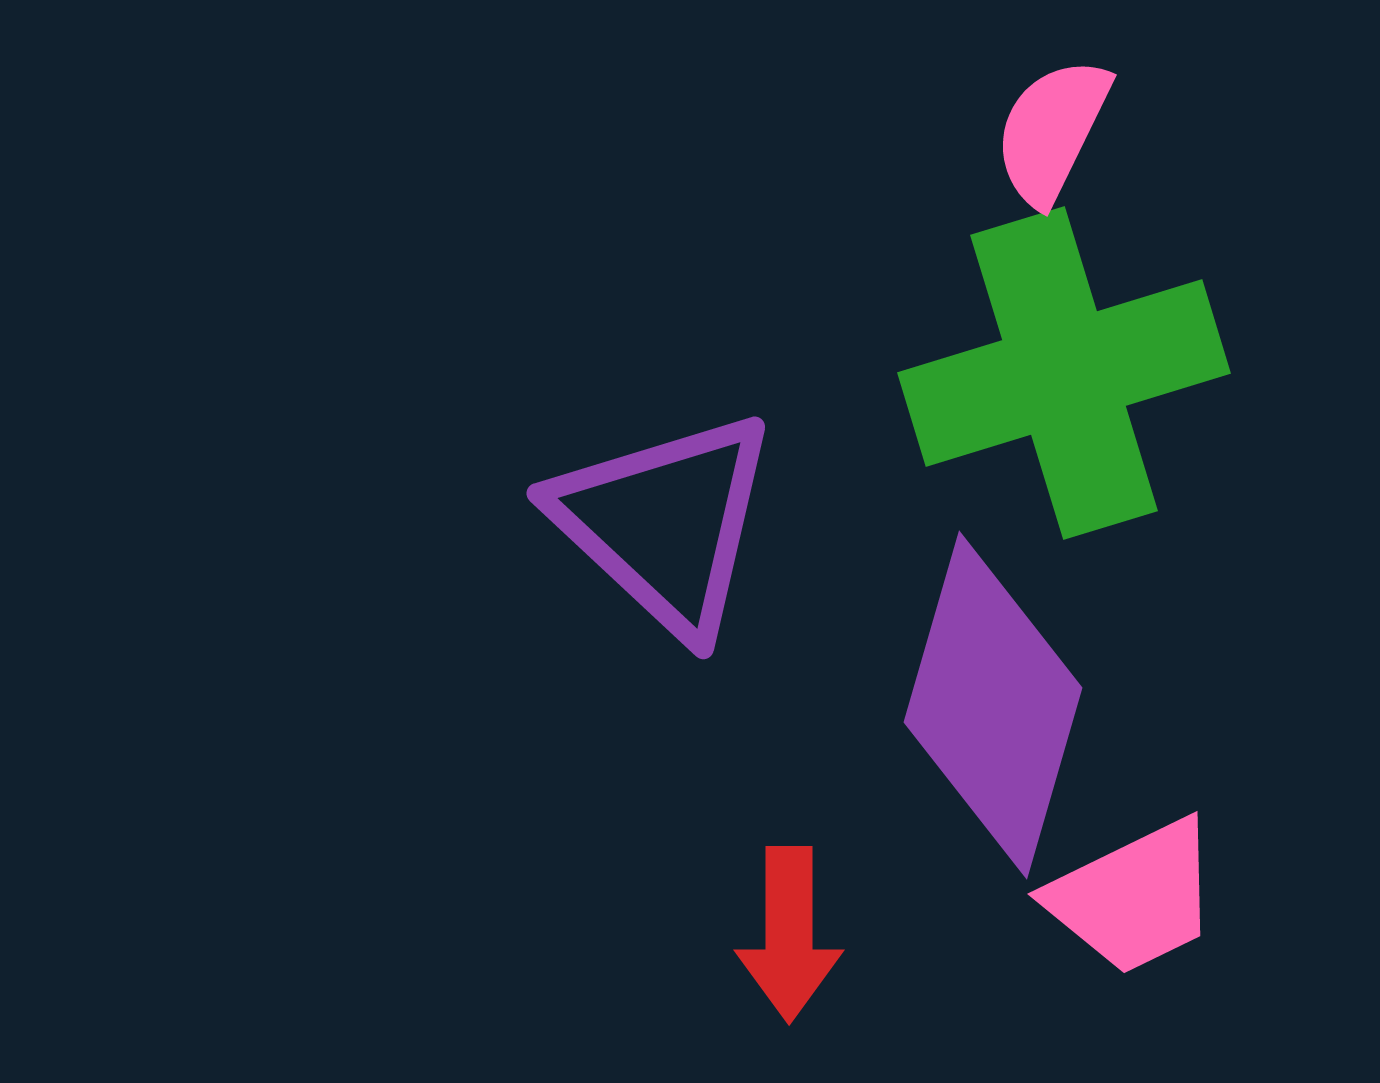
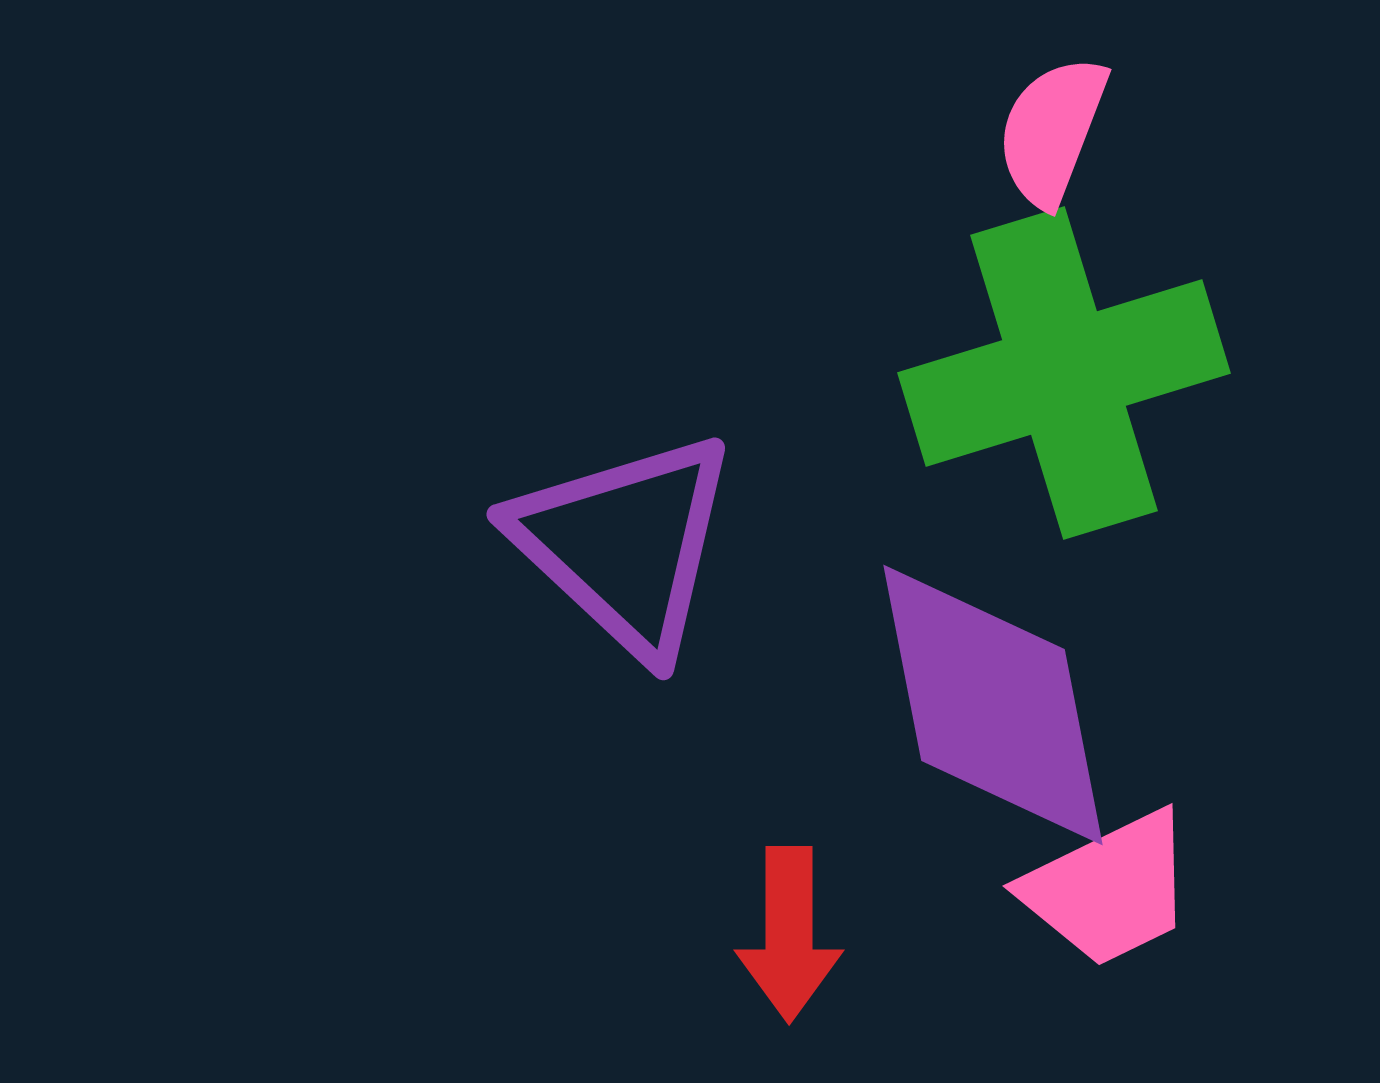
pink semicircle: rotated 5 degrees counterclockwise
purple triangle: moved 40 px left, 21 px down
purple diamond: rotated 27 degrees counterclockwise
pink trapezoid: moved 25 px left, 8 px up
